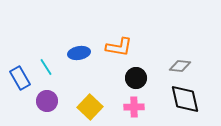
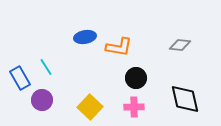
blue ellipse: moved 6 px right, 16 px up
gray diamond: moved 21 px up
purple circle: moved 5 px left, 1 px up
